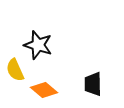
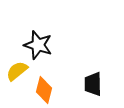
yellow semicircle: moved 2 px right, 1 px down; rotated 75 degrees clockwise
orange diamond: rotated 64 degrees clockwise
